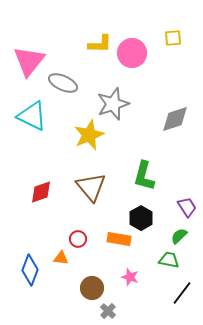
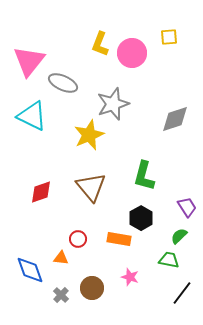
yellow square: moved 4 px left, 1 px up
yellow L-shape: rotated 110 degrees clockwise
blue diamond: rotated 40 degrees counterclockwise
gray cross: moved 47 px left, 16 px up
